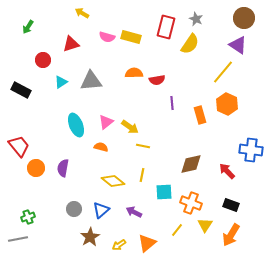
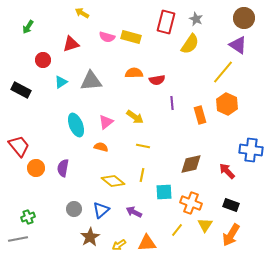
red rectangle at (166, 27): moved 5 px up
yellow arrow at (130, 127): moved 5 px right, 10 px up
orange triangle at (147, 243): rotated 36 degrees clockwise
